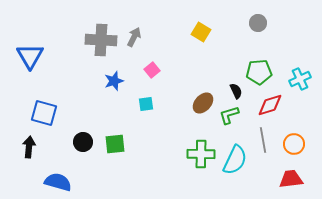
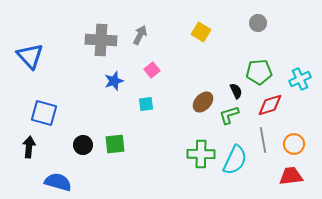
gray arrow: moved 6 px right, 2 px up
blue triangle: rotated 12 degrees counterclockwise
brown ellipse: moved 1 px up
black circle: moved 3 px down
red trapezoid: moved 3 px up
